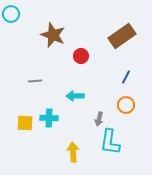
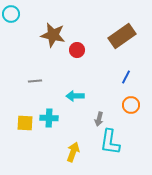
brown star: rotated 10 degrees counterclockwise
red circle: moved 4 px left, 6 px up
orange circle: moved 5 px right
yellow arrow: rotated 24 degrees clockwise
